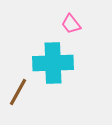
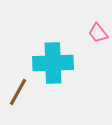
pink trapezoid: moved 27 px right, 9 px down
